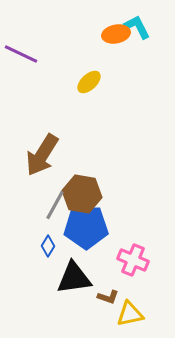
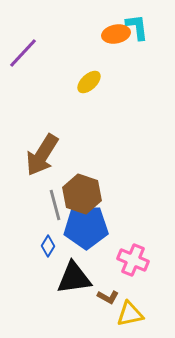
cyan L-shape: rotated 20 degrees clockwise
purple line: moved 2 px right, 1 px up; rotated 72 degrees counterclockwise
brown hexagon: rotated 9 degrees clockwise
gray line: rotated 44 degrees counterclockwise
brown L-shape: rotated 10 degrees clockwise
